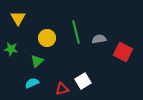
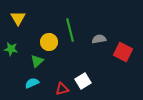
green line: moved 6 px left, 2 px up
yellow circle: moved 2 px right, 4 px down
